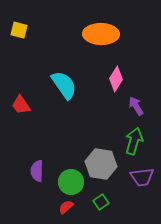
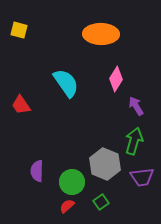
cyan semicircle: moved 2 px right, 2 px up
gray hexagon: moved 4 px right; rotated 12 degrees clockwise
green circle: moved 1 px right
red semicircle: moved 1 px right, 1 px up
